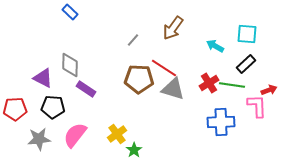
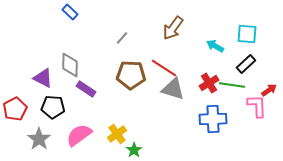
gray line: moved 11 px left, 2 px up
brown pentagon: moved 8 px left, 4 px up
red arrow: rotated 14 degrees counterclockwise
red pentagon: rotated 25 degrees counterclockwise
blue cross: moved 8 px left, 3 px up
pink semicircle: moved 4 px right; rotated 16 degrees clockwise
gray star: rotated 30 degrees counterclockwise
